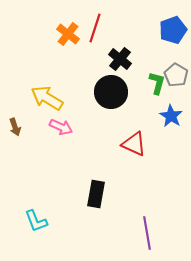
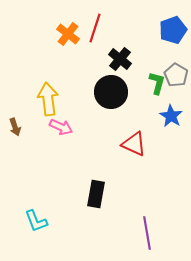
yellow arrow: moved 1 px right, 1 px down; rotated 52 degrees clockwise
